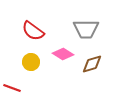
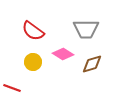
yellow circle: moved 2 px right
